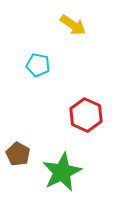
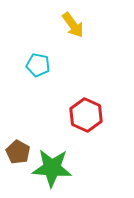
yellow arrow: rotated 20 degrees clockwise
brown pentagon: moved 2 px up
green star: moved 10 px left, 4 px up; rotated 30 degrees clockwise
